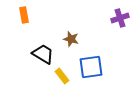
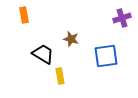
purple cross: moved 2 px right
blue square: moved 15 px right, 11 px up
yellow rectangle: moved 2 px left; rotated 28 degrees clockwise
